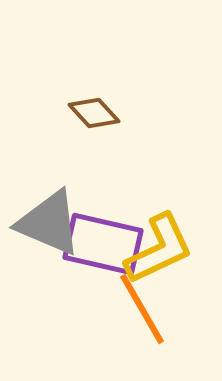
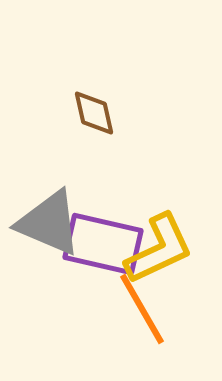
brown diamond: rotated 30 degrees clockwise
